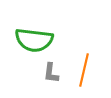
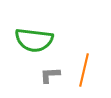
gray L-shape: moved 1 px left, 2 px down; rotated 80 degrees clockwise
